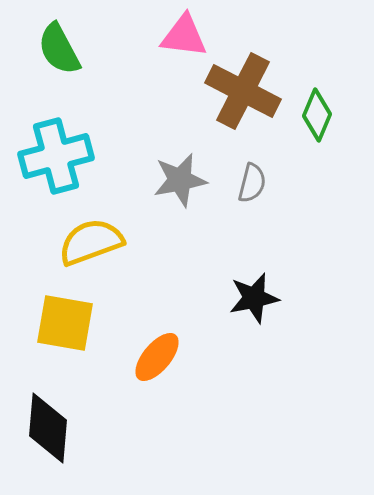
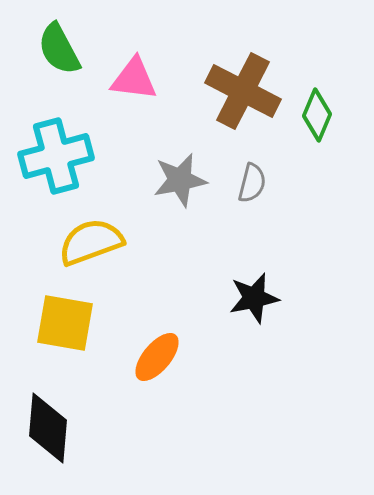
pink triangle: moved 50 px left, 43 px down
